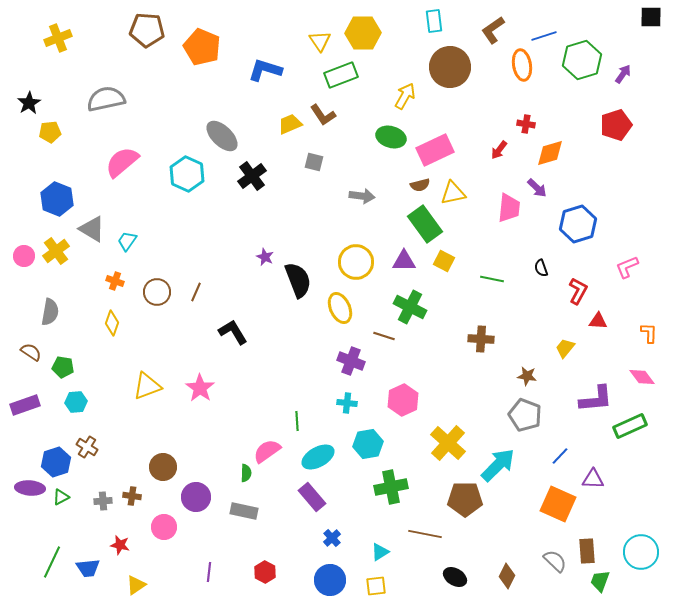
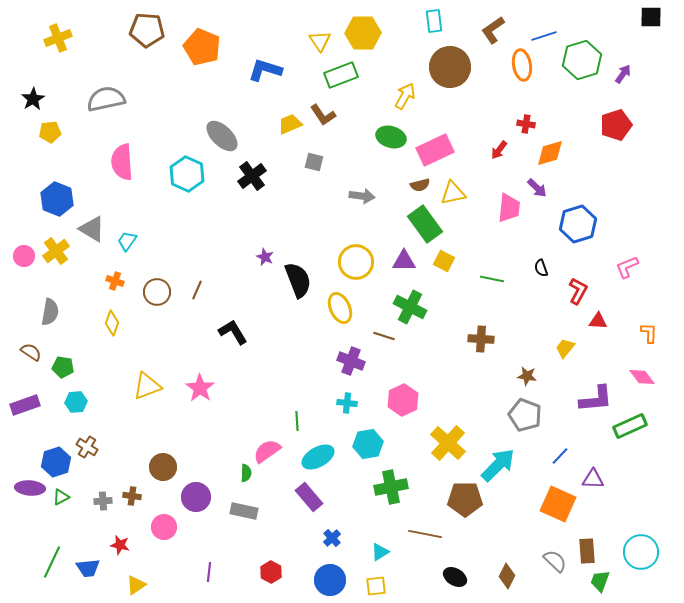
black star at (29, 103): moved 4 px right, 4 px up
pink semicircle at (122, 162): rotated 54 degrees counterclockwise
brown line at (196, 292): moved 1 px right, 2 px up
purple rectangle at (312, 497): moved 3 px left
red hexagon at (265, 572): moved 6 px right
